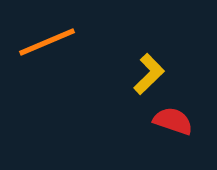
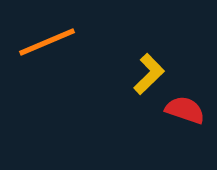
red semicircle: moved 12 px right, 11 px up
